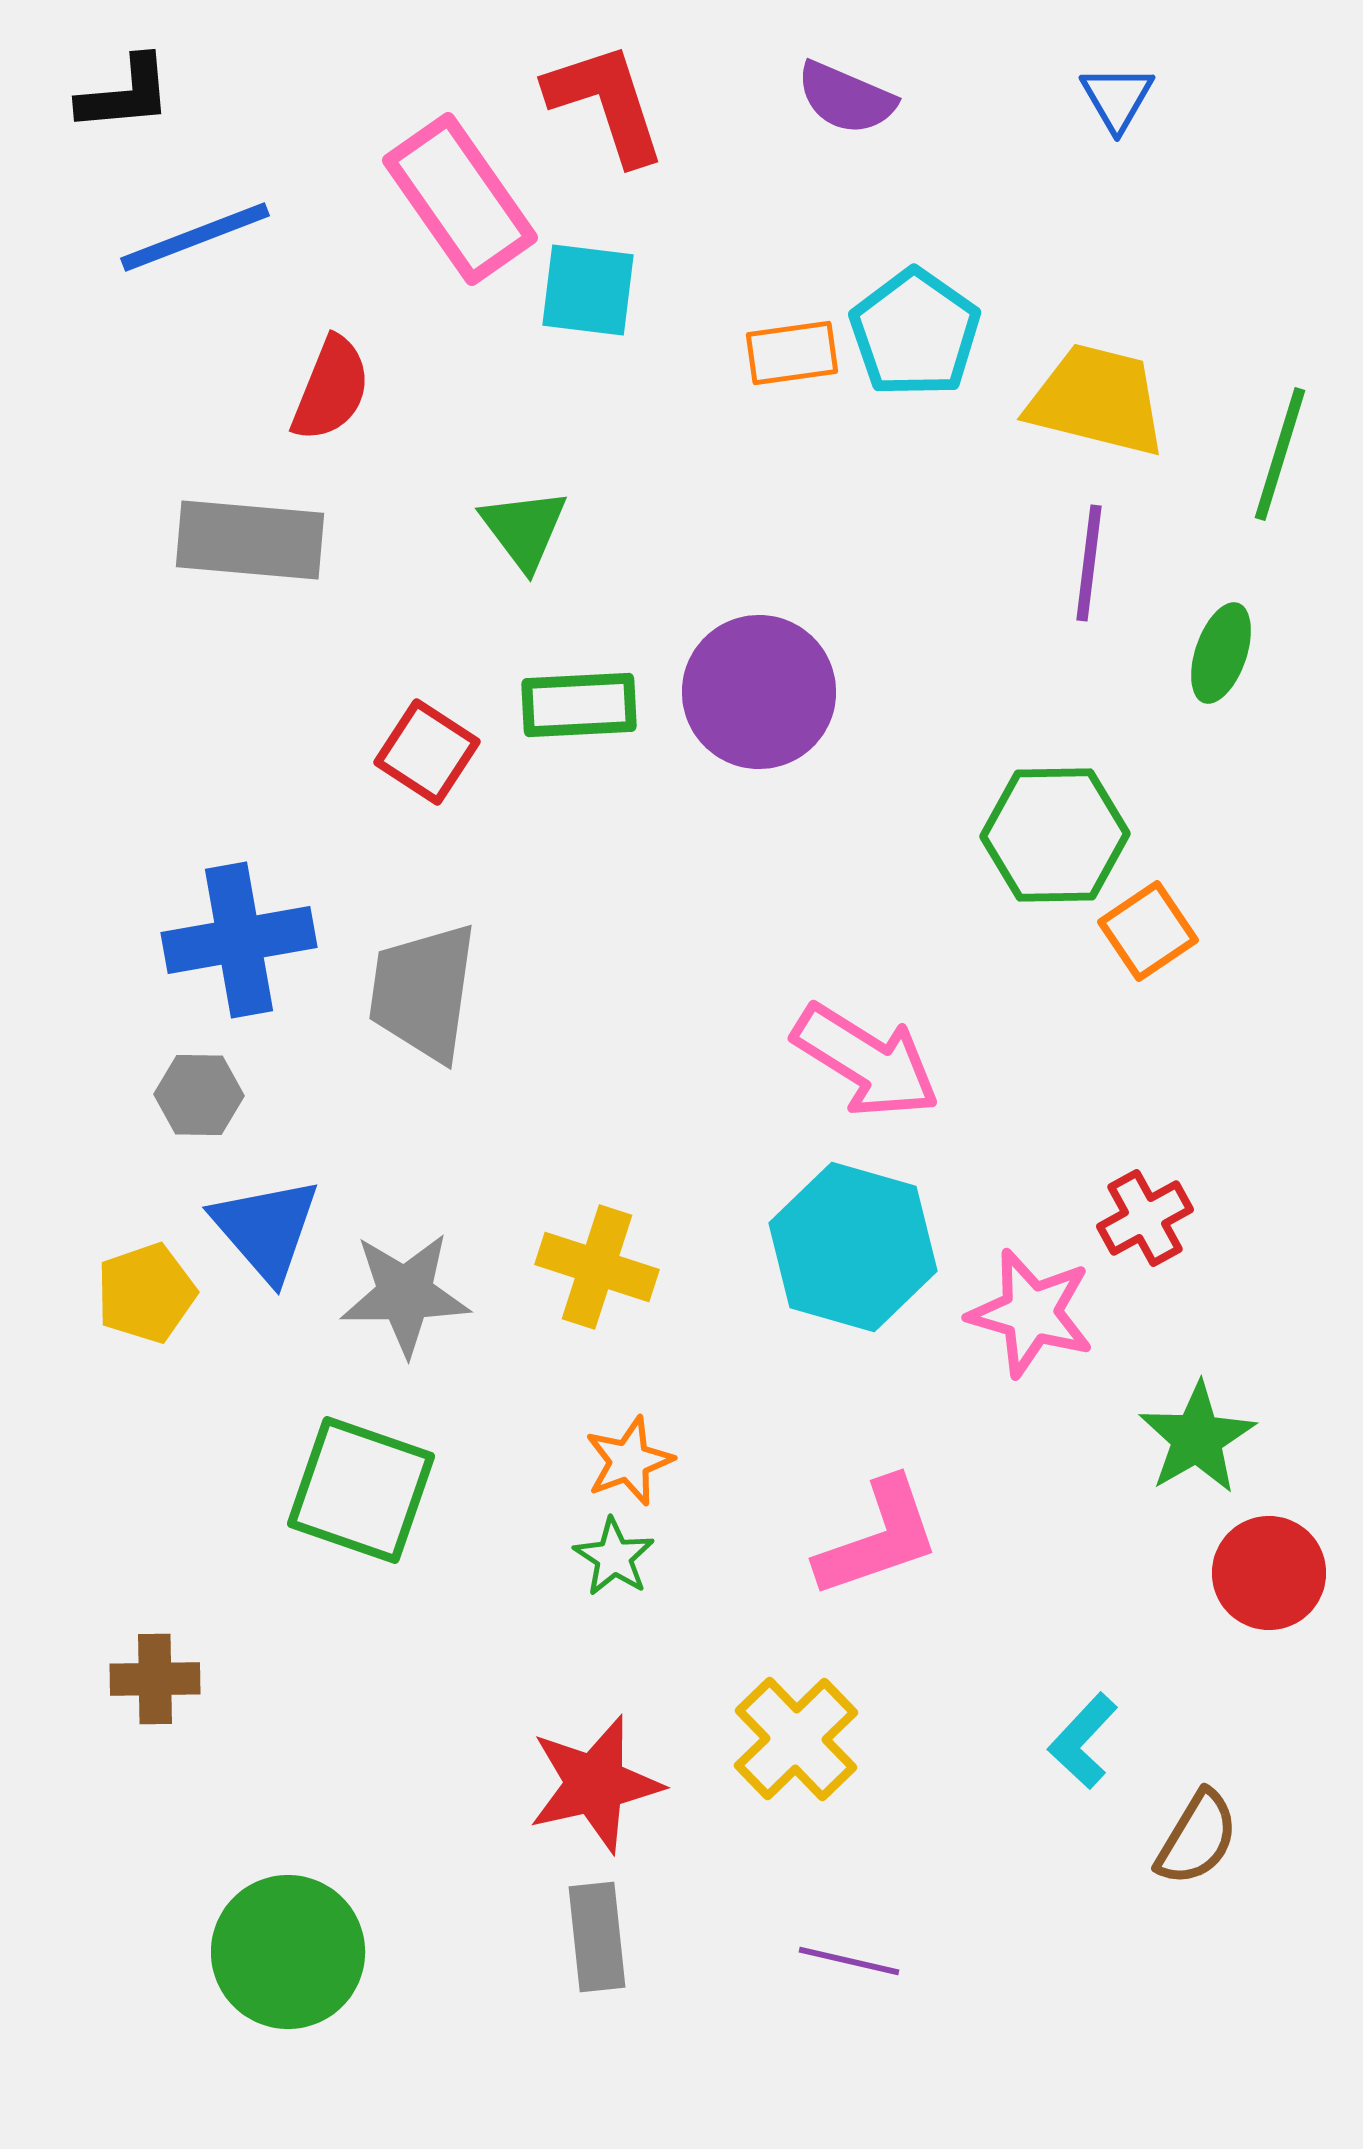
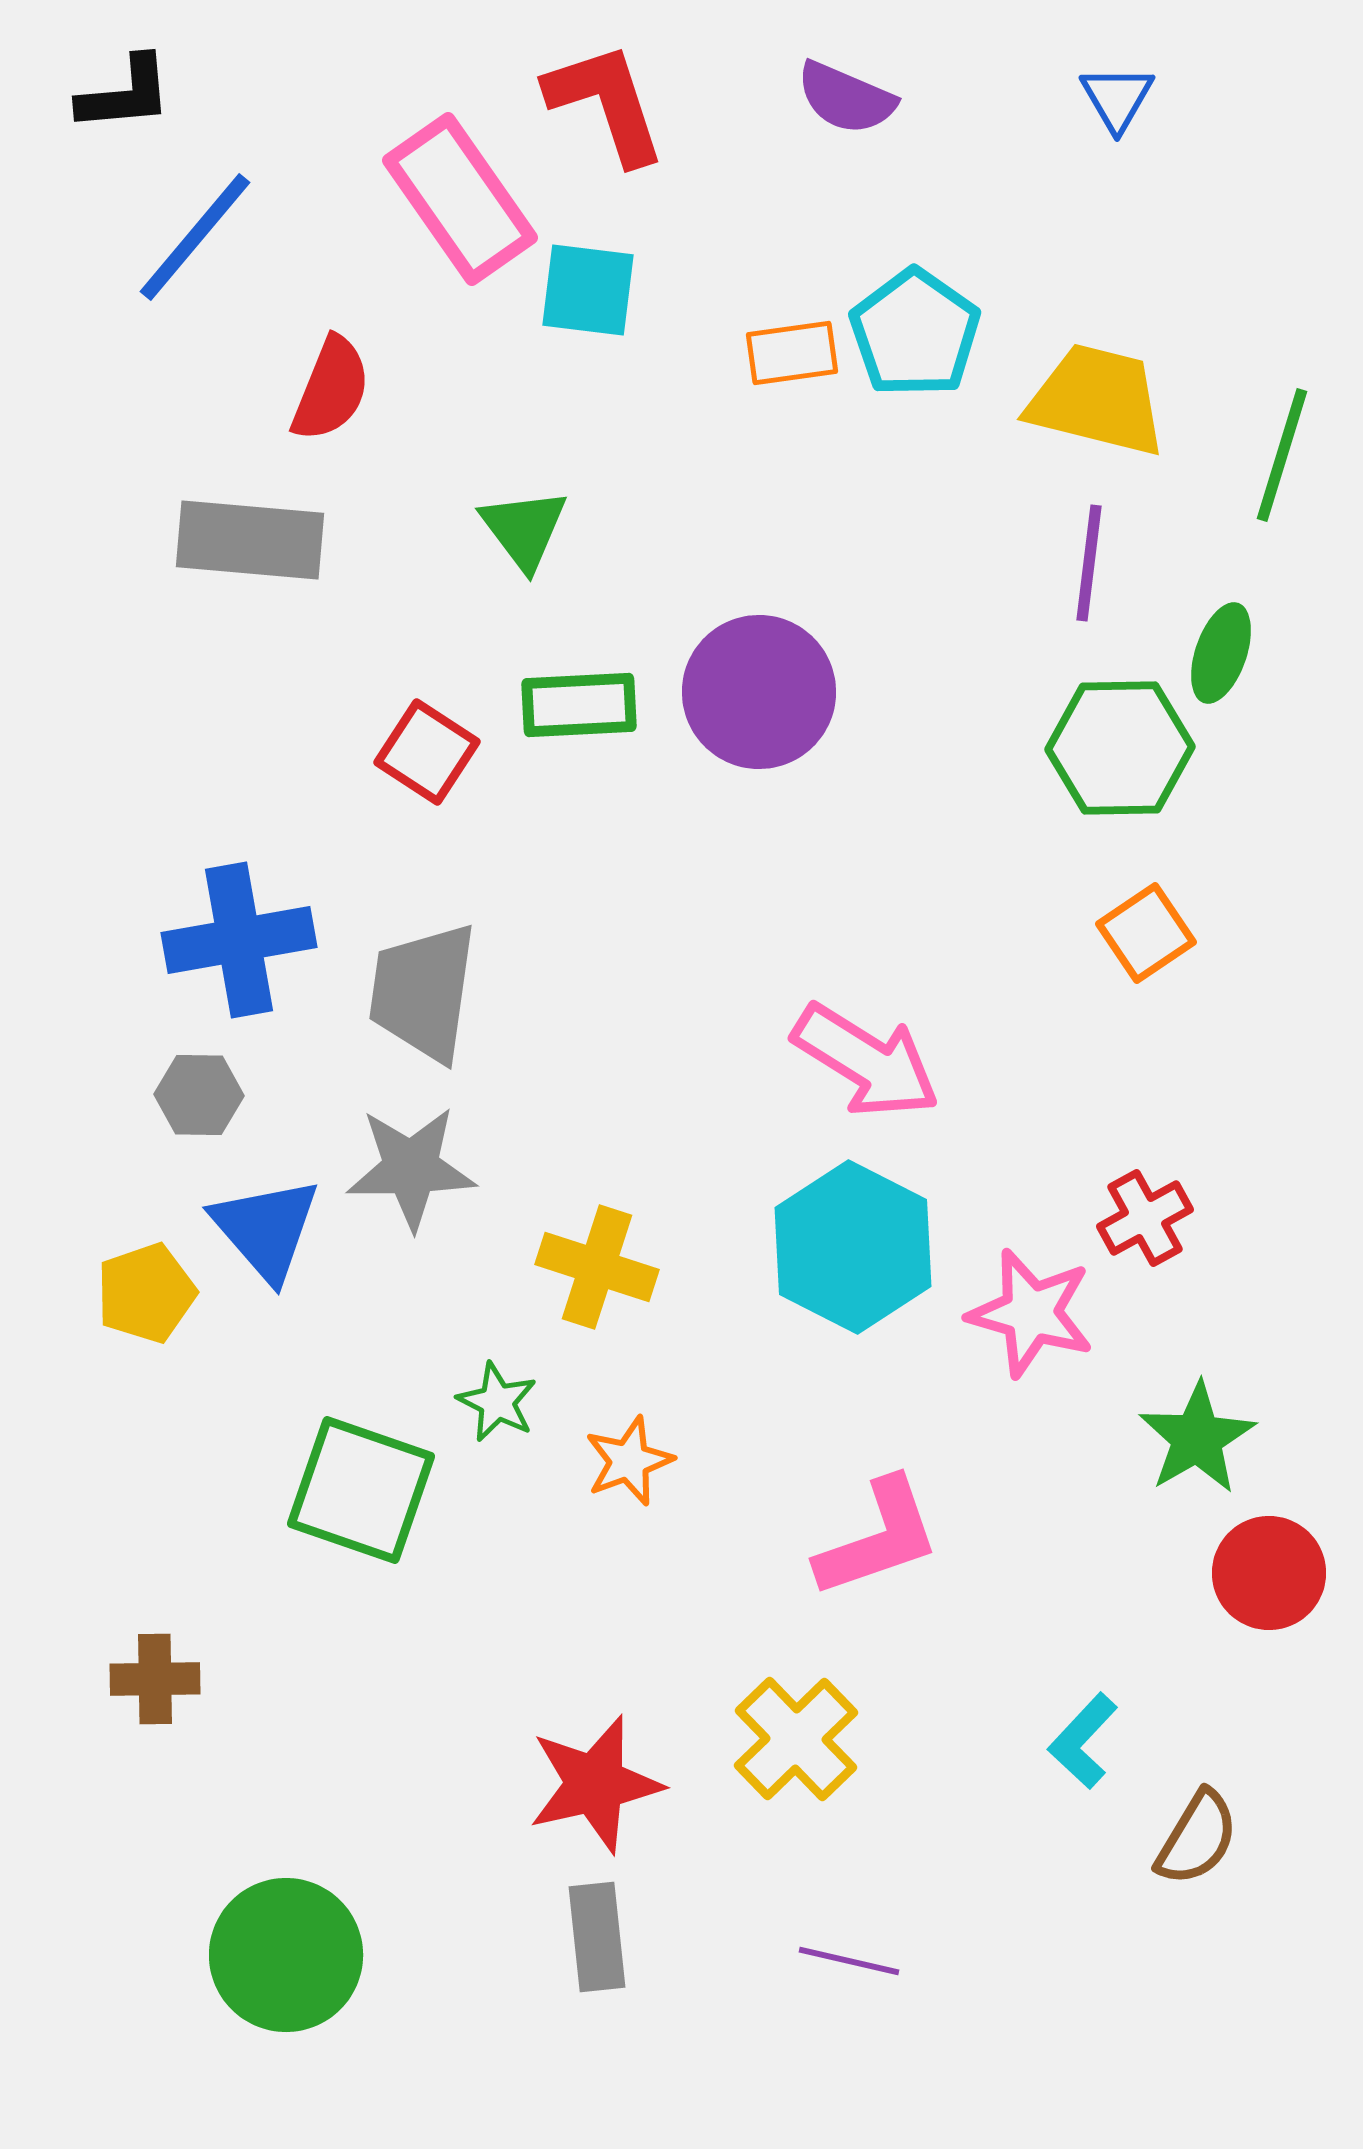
blue line at (195, 237): rotated 29 degrees counterclockwise
green line at (1280, 454): moved 2 px right, 1 px down
green hexagon at (1055, 835): moved 65 px right, 87 px up
orange square at (1148, 931): moved 2 px left, 2 px down
cyan hexagon at (853, 1247): rotated 11 degrees clockwise
gray star at (405, 1294): moved 6 px right, 126 px up
green star at (614, 1557): moved 117 px left, 155 px up; rotated 6 degrees counterclockwise
green circle at (288, 1952): moved 2 px left, 3 px down
